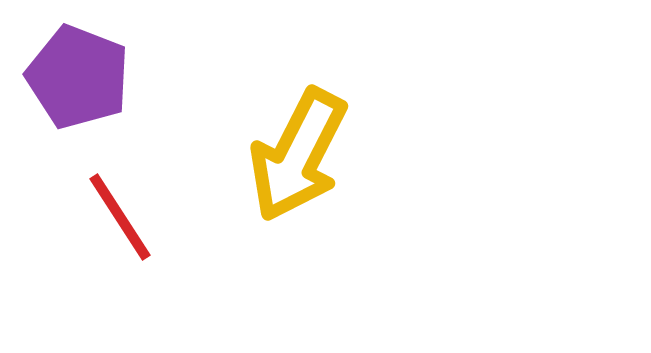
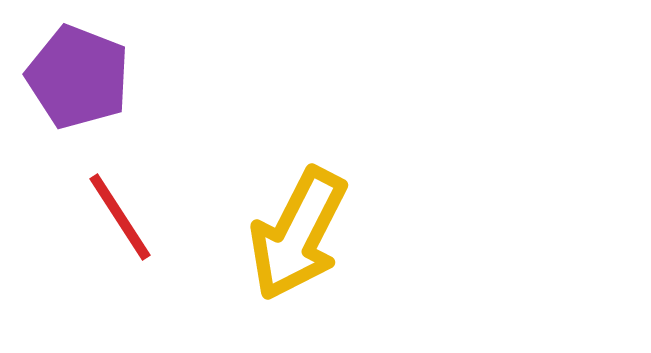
yellow arrow: moved 79 px down
